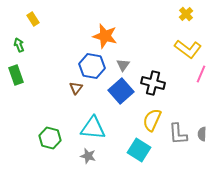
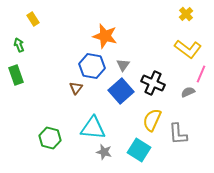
black cross: rotated 10 degrees clockwise
gray semicircle: moved 14 px left, 42 px up; rotated 64 degrees clockwise
gray star: moved 16 px right, 4 px up
